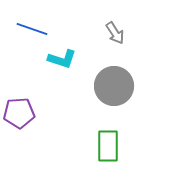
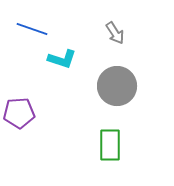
gray circle: moved 3 px right
green rectangle: moved 2 px right, 1 px up
